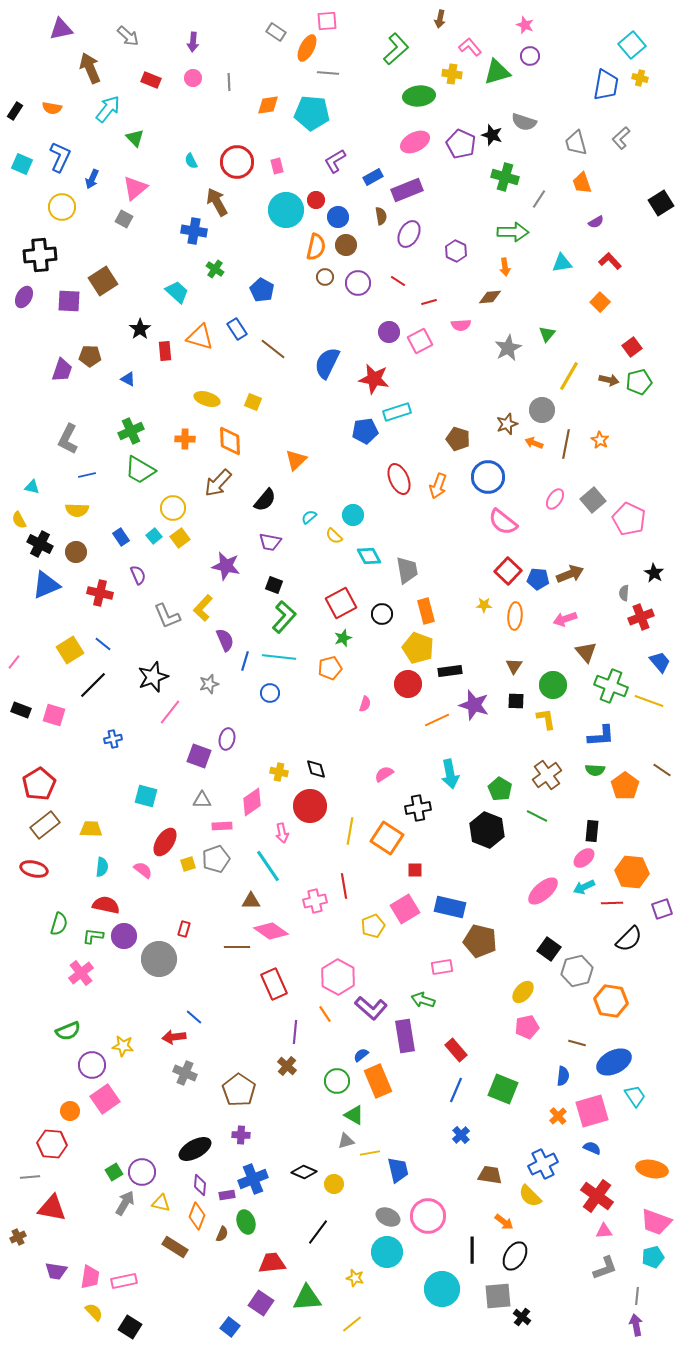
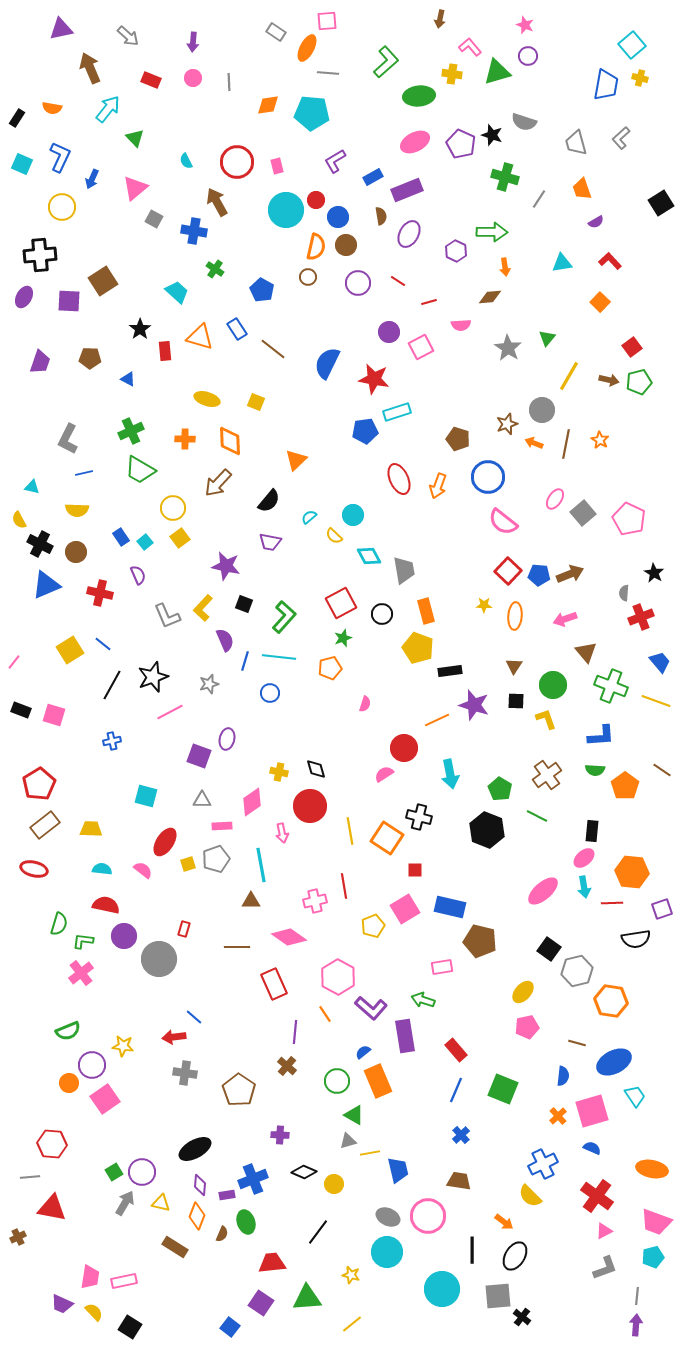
green L-shape at (396, 49): moved 10 px left, 13 px down
purple circle at (530, 56): moved 2 px left
black rectangle at (15, 111): moved 2 px right, 7 px down
cyan semicircle at (191, 161): moved 5 px left
orange trapezoid at (582, 183): moved 6 px down
gray square at (124, 219): moved 30 px right
green arrow at (513, 232): moved 21 px left
brown circle at (325, 277): moved 17 px left
green triangle at (547, 334): moved 4 px down
pink square at (420, 341): moved 1 px right, 6 px down
gray star at (508, 348): rotated 12 degrees counterclockwise
brown pentagon at (90, 356): moved 2 px down
purple trapezoid at (62, 370): moved 22 px left, 8 px up
yellow square at (253, 402): moved 3 px right
blue line at (87, 475): moved 3 px left, 2 px up
black semicircle at (265, 500): moved 4 px right, 1 px down
gray square at (593, 500): moved 10 px left, 13 px down
cyan square at (154, 536): moved 9 px left, 6 px down
gray trapezoid at (407, 570): moved 3 px left
blue pentagon at (538, 579): moved 1 px right, 4 px up
black square at (274, 585): moved 30 px left, 19 px down
red circle at (408, 684): moved 4 px left, 64 px down
black line at (93, 685): moved 19 px right; rotated 16 degrees counterclockwise
yellow line at (649, 701): moved 7 px right
pink line at (170, 712): rotated 24 degrees clockwise
yellow L-shape at (546, 719): rotated 10 degrees counterclockwise
blue cross at (113, 739): moved 1 px left, 2 px down
black cross at (418, 808): moved 1 px right, 9 px down; rotated 25 degrees clockwise
yellow line at (350, 831): rotated 20 degrees counterclockwise
cyan line at (268, 866): moved 7 px left, 1 px up; rotated 24 degrees clockwise
cyan semicircle at (102, 867): moved 2 px down; rotated 90 degrees counterclockwise
cyan arrow at (584, 887): rotated 75 degrees counterclockwise
pink diamond at (271, 931): moved 18 px right, 6 px down
green L-shape at (93, 936): moved 10 px left, 5 px down
black semicircle at (629, 939): moved 7 px right; rotated 36 degrees clockwise
blue semicircle at (361, 1055): moved 2 px right, 3 px up
gray cross at (185, 1073): rotated 15 degrees counterclockwise
orange circle at (70, 1111): moved 1 px left, 28 px up
purple cross at (241, 1135): moved 39 px right
gray triangle at (346, 1141): moved 2 px right
brown trapezoid at (490, 1175): moved 31 px left, 6 px down
pink triangle at (604, 1231): rotated 24 degrees counterclockwise
purple trapezoid at (56, 1271): moved 6 px right, 33 px down; rotated 15 degrees clockwise
yellow star at (355, 1278): moved 4 px left, 3 px up
purple arrow at (636, 1325): rotated 15 degrees clockwise
